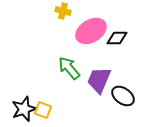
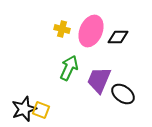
yellow cross: moved 1 px left, 18 px down
pink ellipse: rotated 36 degrees counterclockwise
black diamond: moved 1 px right, 1 px up
green arrow: rotated 65 degrees clockwise
black ellipse: moved 2 px up
yellow square: moved 2 px left
